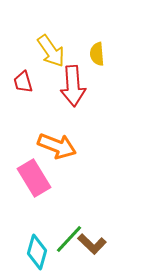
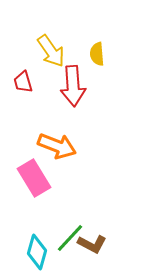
green line: moved 1 px right, 1 px up
brown L-shape: rotated 16 degrees counterclockwise
